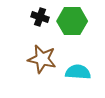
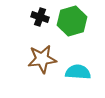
green hexagon: rotated 16 degrees counterclockwise
brown star: rotated 20 degrees counterclockwise
